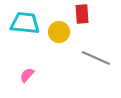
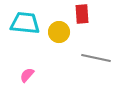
gray line: rotated 12 degrees counterclockwise
